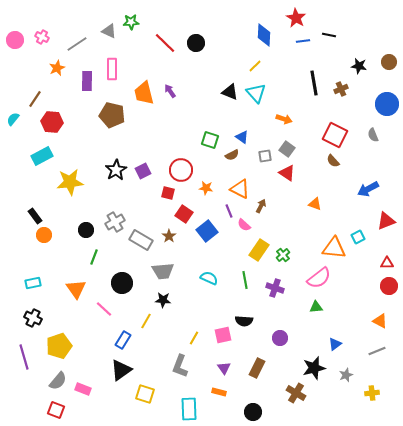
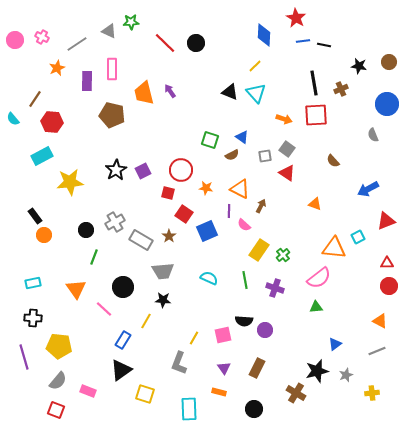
black line at (329, 35): moved 5 px left, 10 px down
cyan semicircle at (13, 119): rotated 80 degrees counterclockwise
red square at (335, 135): moved 19 px left, 20 px up; rotated 30 degrees counterclockwise
purple line at (229, 211): rotated 24 degrees clockwise
blue square at (207, 231): rotated 15 degrees clockwise
black circle at (122, 283): moved 1 px right, 4 px down
black cross at (33, 318): rotated 24 degrees counterclockwise
purple circle at (280, 338): moved 15 px left, 8 px up
yellow pentagon at (59, 346): rotated 25 degrees clockwise
gray L-shape at (180, 366): moved 1 px left, 3 px up
black star at (314, 368): moved 3 px right, 3 px down
pink rectangle at (83, 389): moved 5 px right, 2 px down
black circle at (253, 412): moved 1 px right, 3 px up
